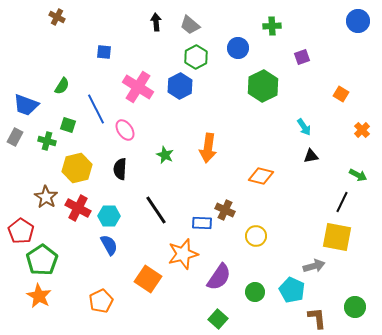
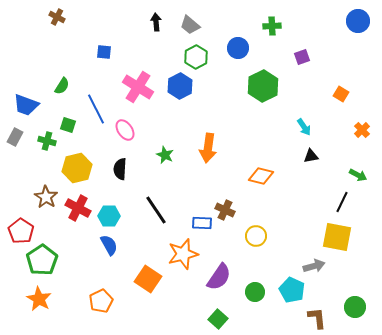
orange star at (39, 296): moved 3 px down
